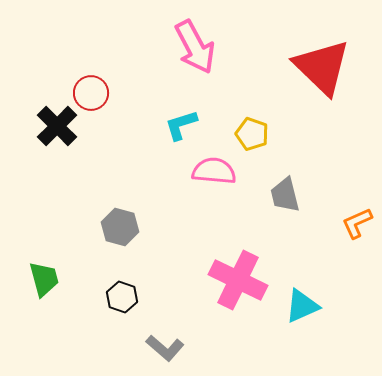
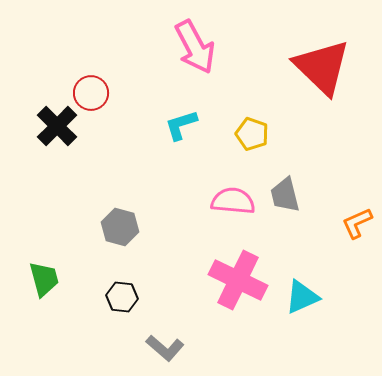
pink semicircle: moved 19 px right, 30 px down
black hexagon: rotated 12 degrees counterclockwise
cyan triangle: moved 9 px up
